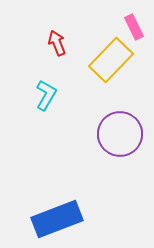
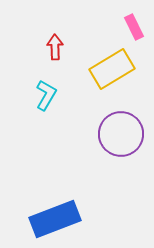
red arrow: moved 2 px left, 4 px down; rotated 20 degrees clockwise
yellow rectangle: moved 1 px right, 9 px down; rotated 15 degrees clockwise
purple circle: moved 1 px right
blue rectangle: moved 2 px left
